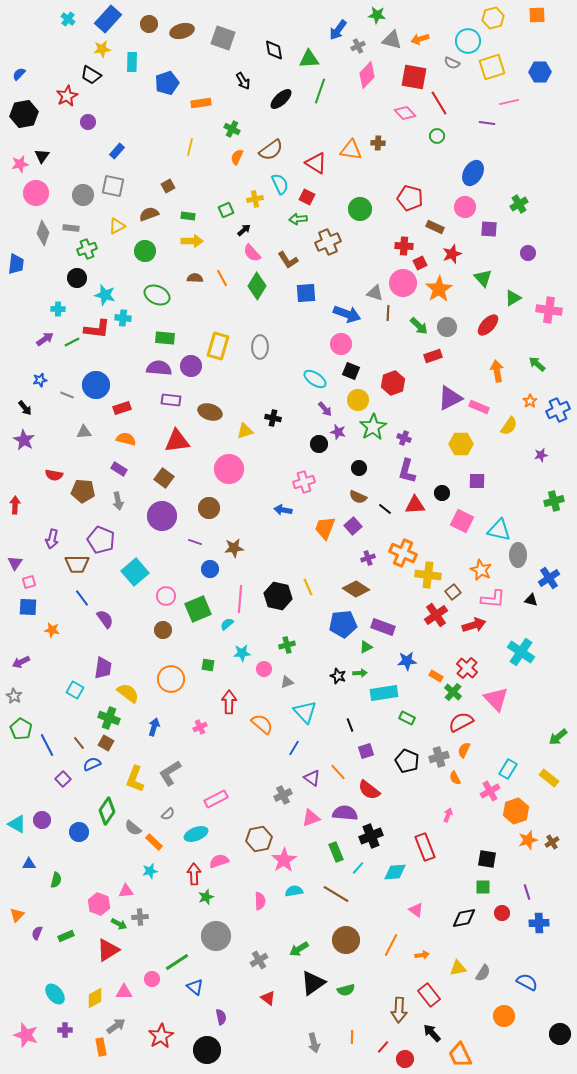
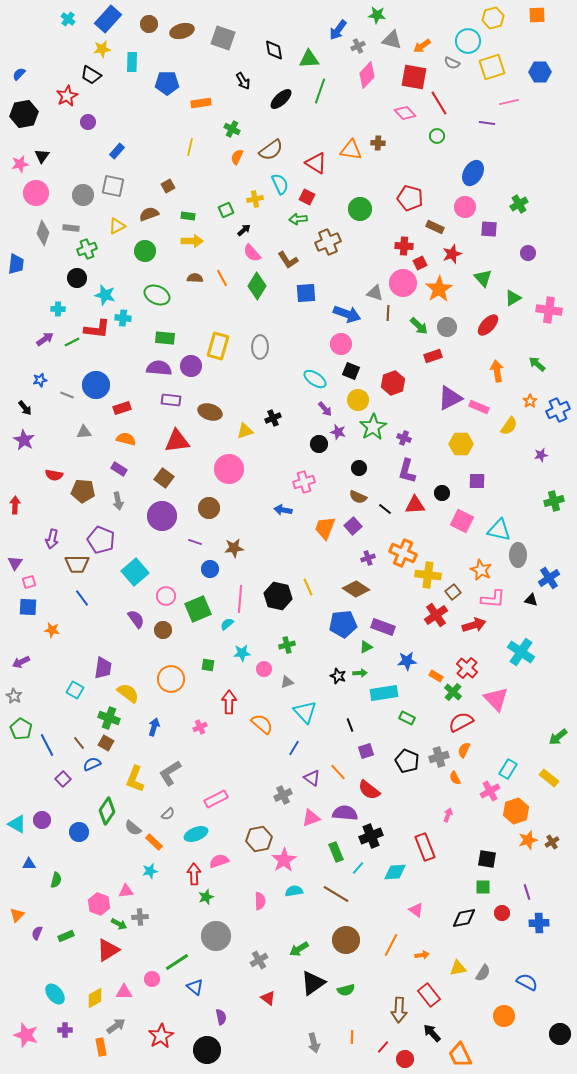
orange arrow at (420, 39): moved 2 px right, 7 px down; rotated 18 degrees counterclockwise
blue pentagon at (167, 83): rotated 20 degrees clockwise
black cross at (273, 418): rotated 35 degrees counterclockwise
purple semicircle at (105, 619): moved 31 px right
